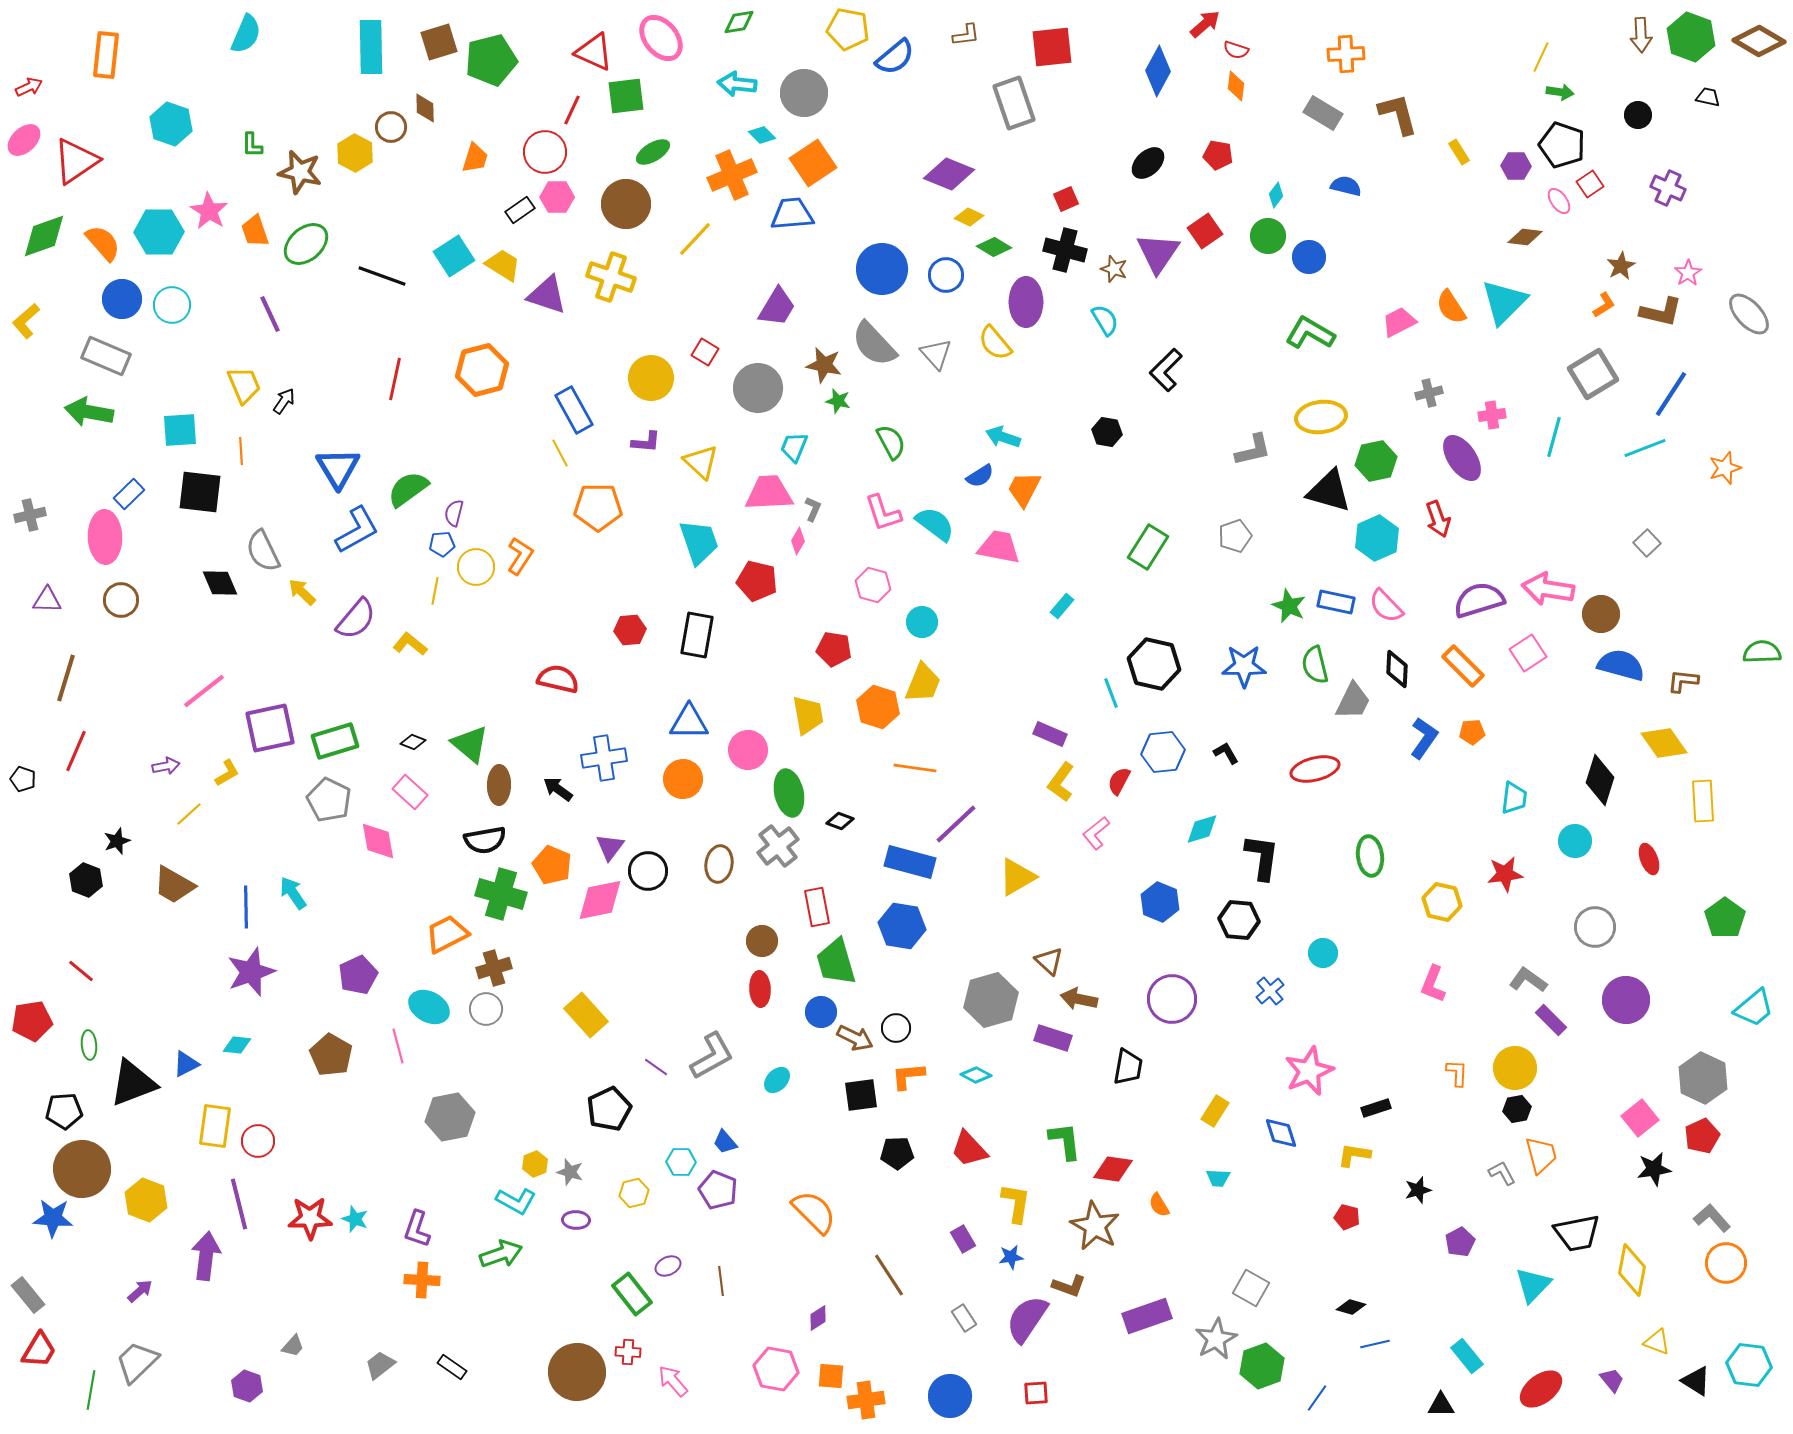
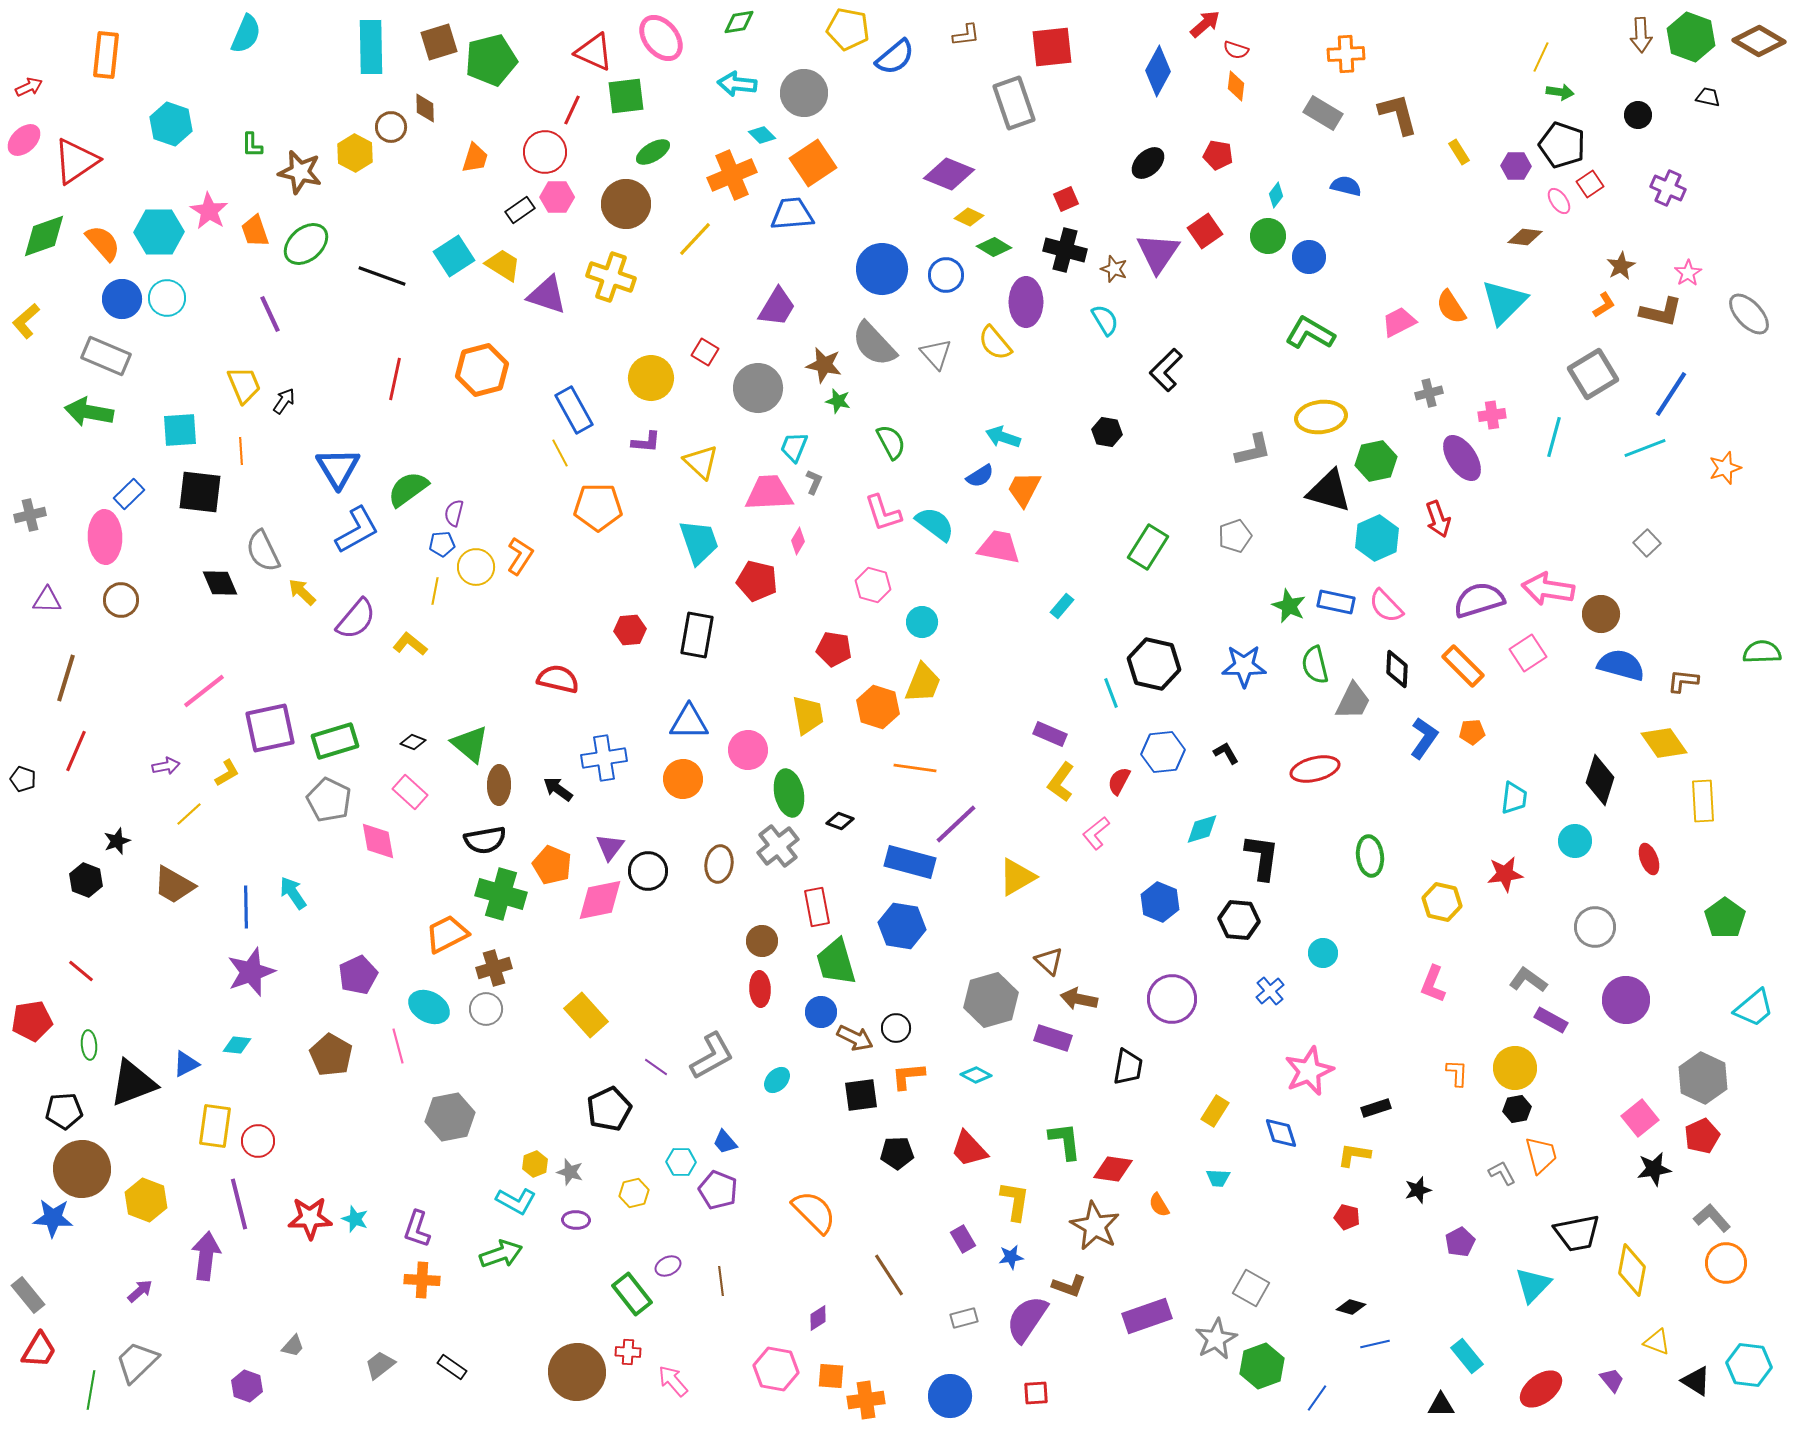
cyan circle at (172, 305): moved 5 px left, 7 px up
gray L-shape at (813, 509): moved 1 px right, 27 px up
purple rectangle at (1551, 1020): rotated 16 degrees counterclockwise
yellow L-shape at (1016, 1203): moved 1 px left, 2 px up
gray rectangle at (964, 1318): rotated 72 degrees counterclockwise
